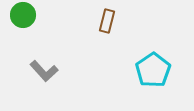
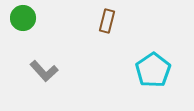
green circle: moved 3 px down
